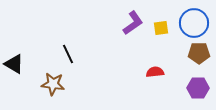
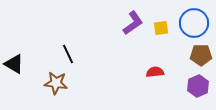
brown pentagon: moved 2 px right, 2 px down
brown star: moved 3 px right, 1 px up
purple hexagon: moved 2 px up; rotated 25 degrees counterclockwise
